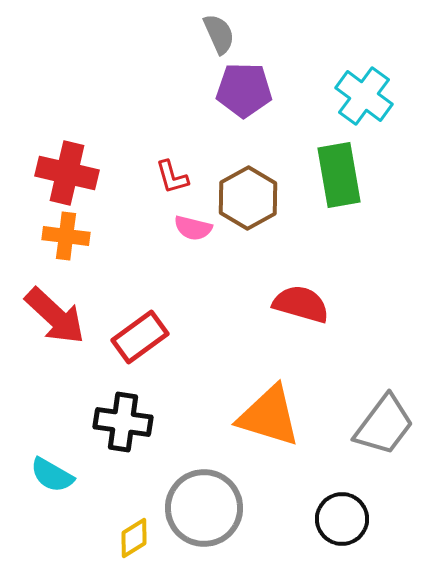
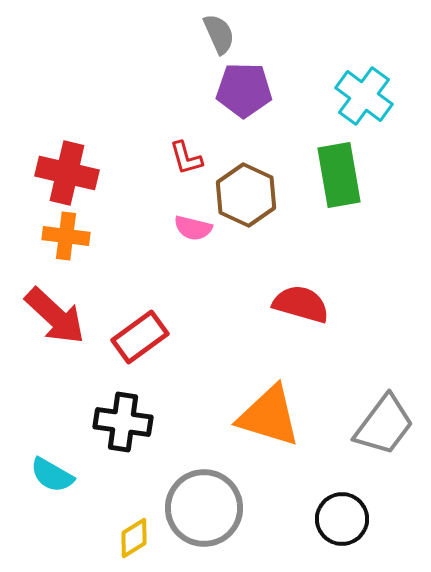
red L-shape: moved 14 px right, 19 px up
brown hexagon: moved 2 px left, 3 px up; rotated 6 degrees counterclockwise
